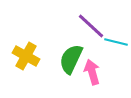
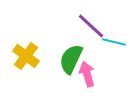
cyan line: moved 2 px left
yellow cross: rotated 8 degrees clockwise
pink arrow: moved 5 px left, 2 px down
